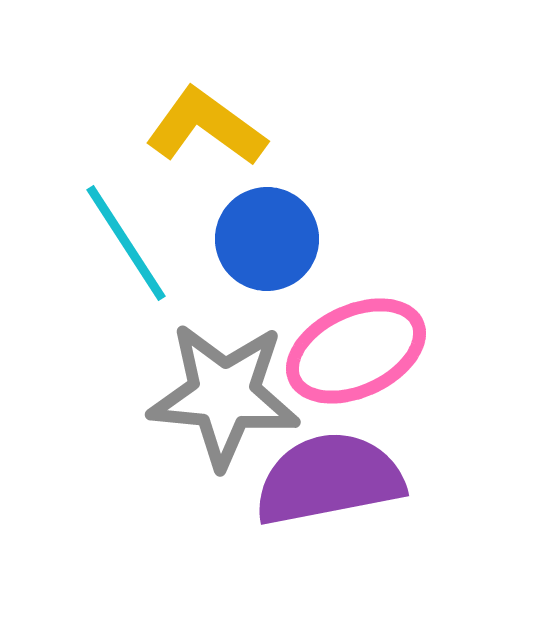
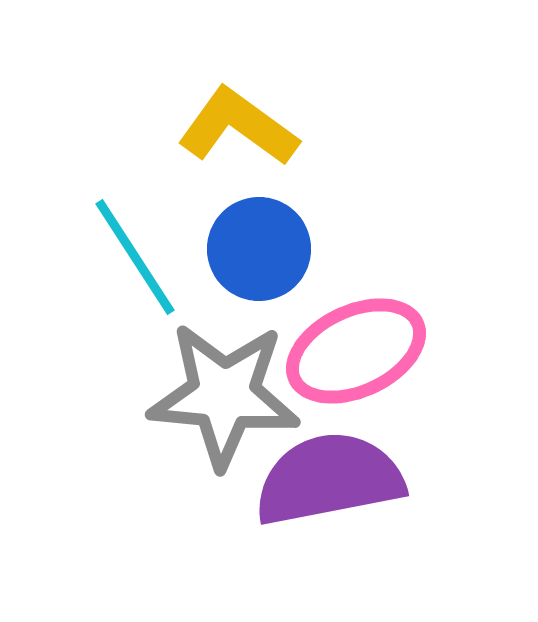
yellow L-shape: moved 32 px right
blue circle: moved 8 px left, 10 px down
cyan line: moved 9 px right, 14 px down
